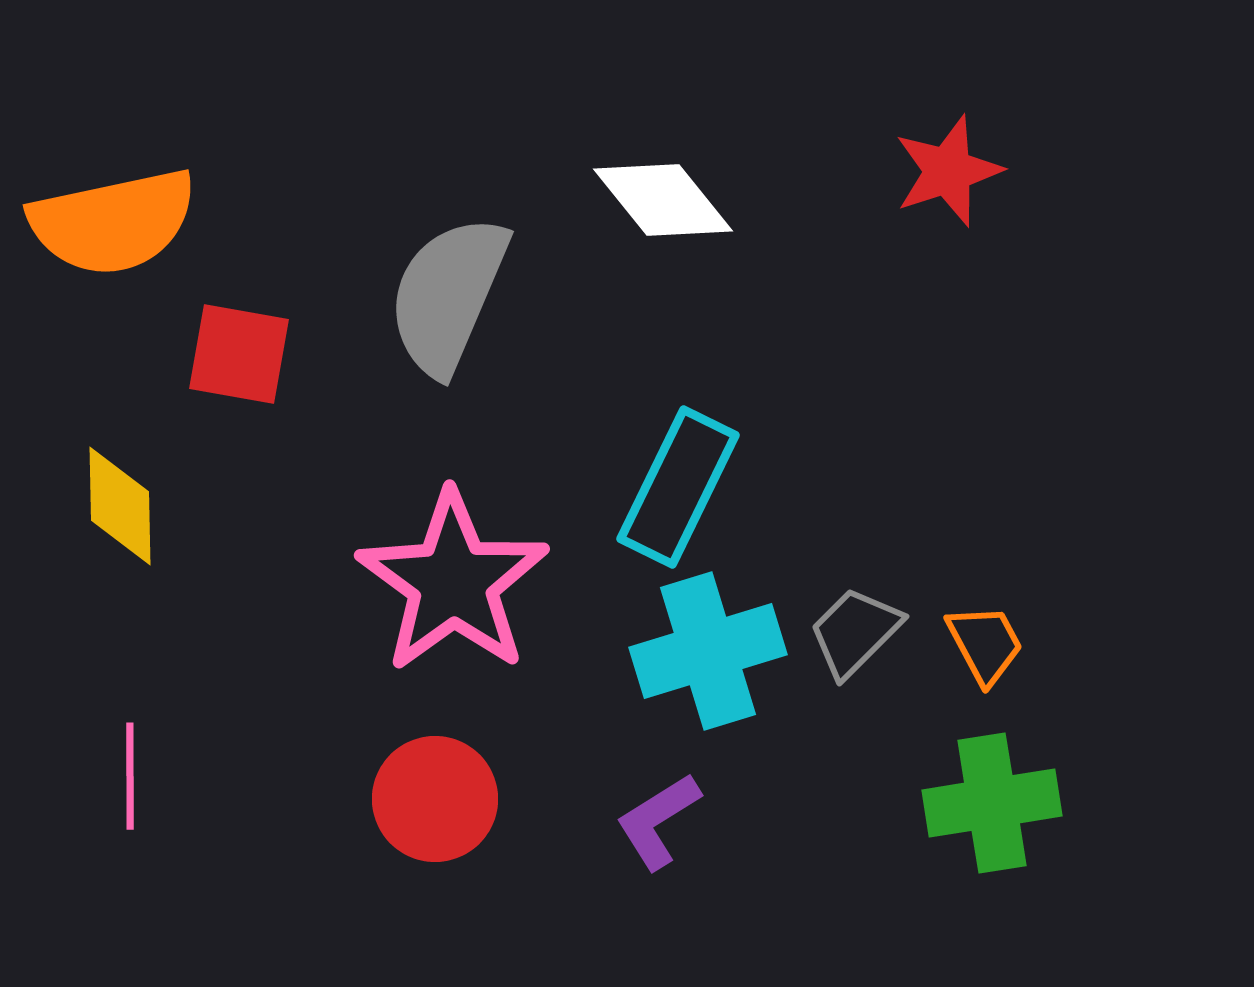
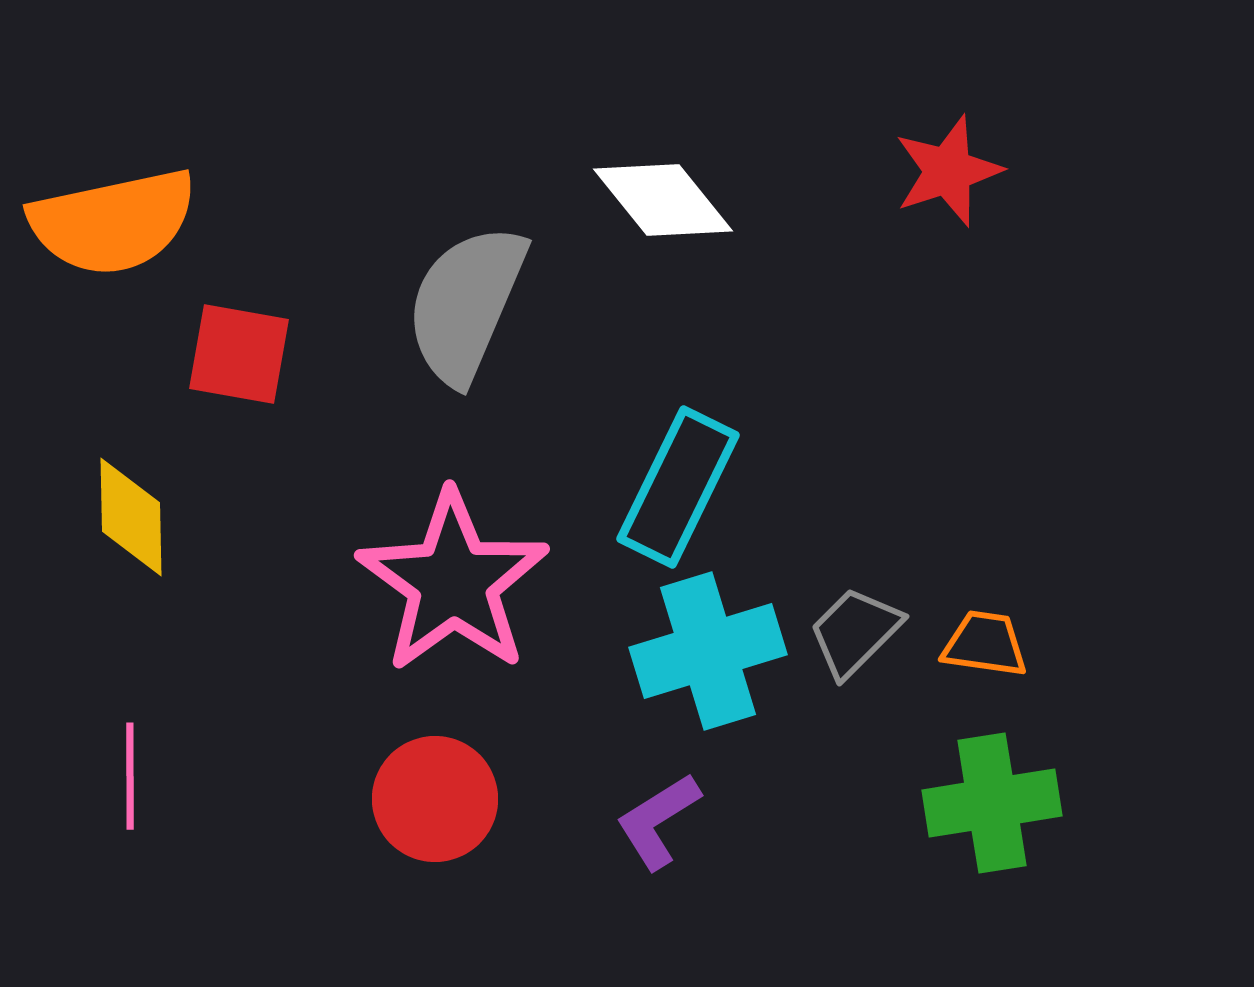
gray semicircle: moved 18 px right, 9 px down
yellow diamond: moved 11 px right, 11 px down
orange trapezoid: rotated 54 degrees counterclockwise
